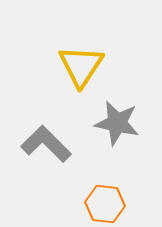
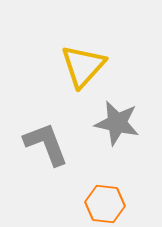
yellow triangle: moved 2 px right; rotated 9 degrees clockwise
gray L-shape: rotated 24 degrees clockwise
